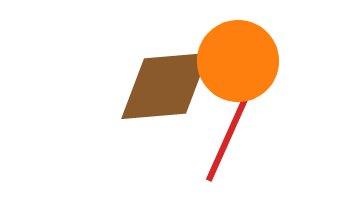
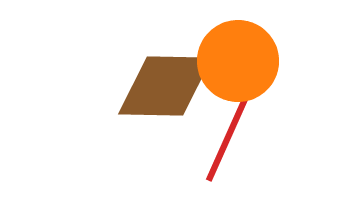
brown diamond: rotated 6 degrees clockwise
